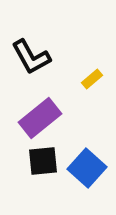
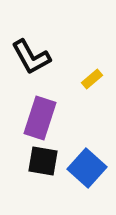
purple rectangle: rotated 33 degrees counterclockwise
black square: rotated 16 degrees clockwise
